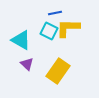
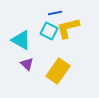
yellow L-shape: rotated 15 degrees counterclockwise
